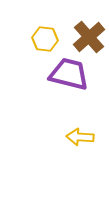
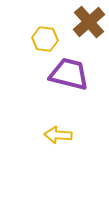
brown cross: moved 15 px up
yellow arrow: moved 22 px left, 2 px up
